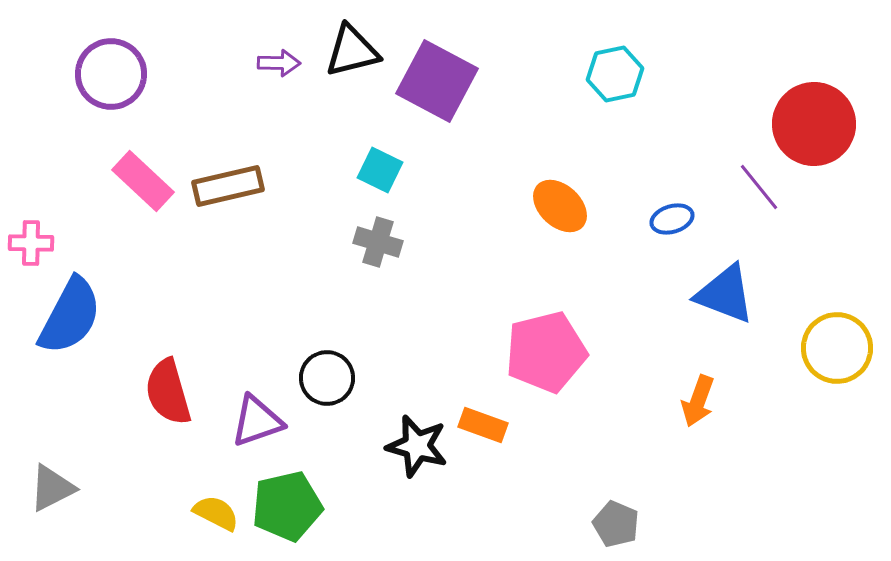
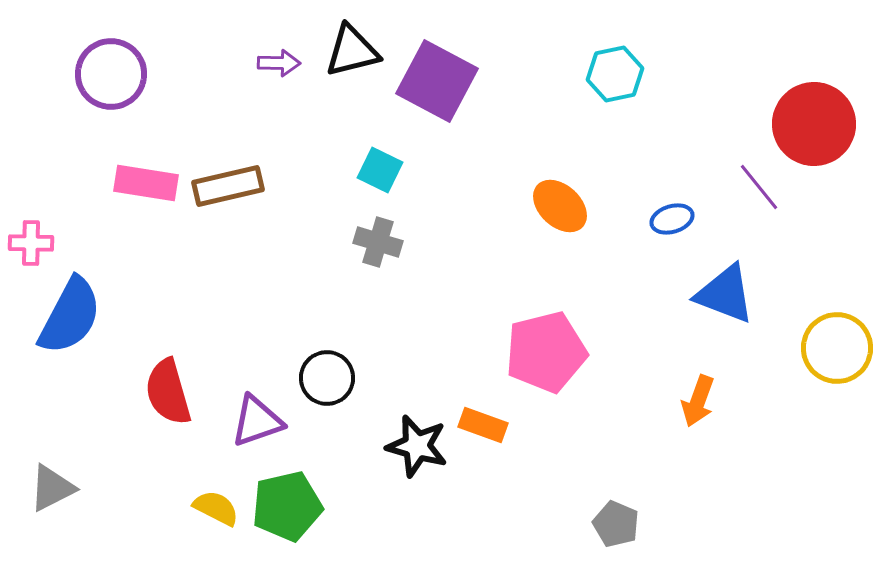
pink rectangle: moved 3 px right, 2 px down; rotated 34 degrees counterclockwise
yellow semicircle: moved 5 px up
